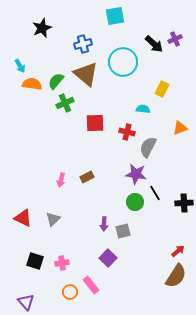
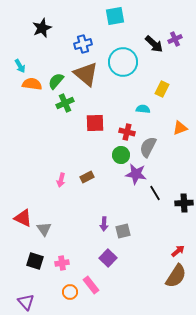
green circle: moved 14 px left, 47 px up
gray triangle: moved 9 px left, 10 px down; rotated 21 degrees counterclockwise
